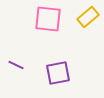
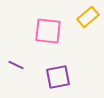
pink square: moved 12 px down
purple square: moved 4 px down
